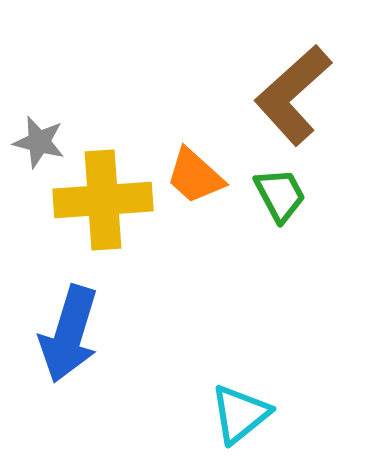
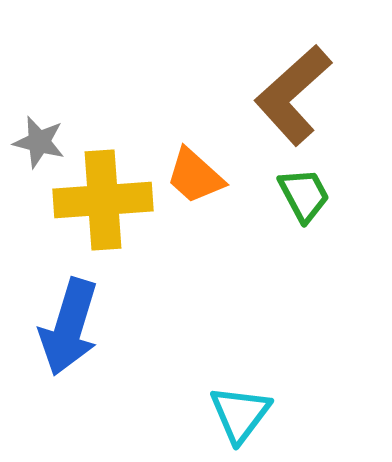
green trapezoid: moved 24 px right
blue arrow: moved 7 px up
cyan triangle: rotated 14 degrees counterclockwise
